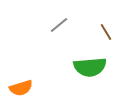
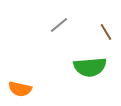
orange semicircle: moved 1 px left, 1 px down; rotated 30 degrees clockwise
